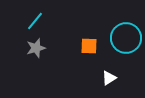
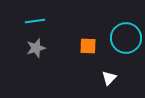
cyan line: rotated 42 degrees clockwise
orange square: moved 1 px left
white triangle: rotated 14 degrees counterclockwise
